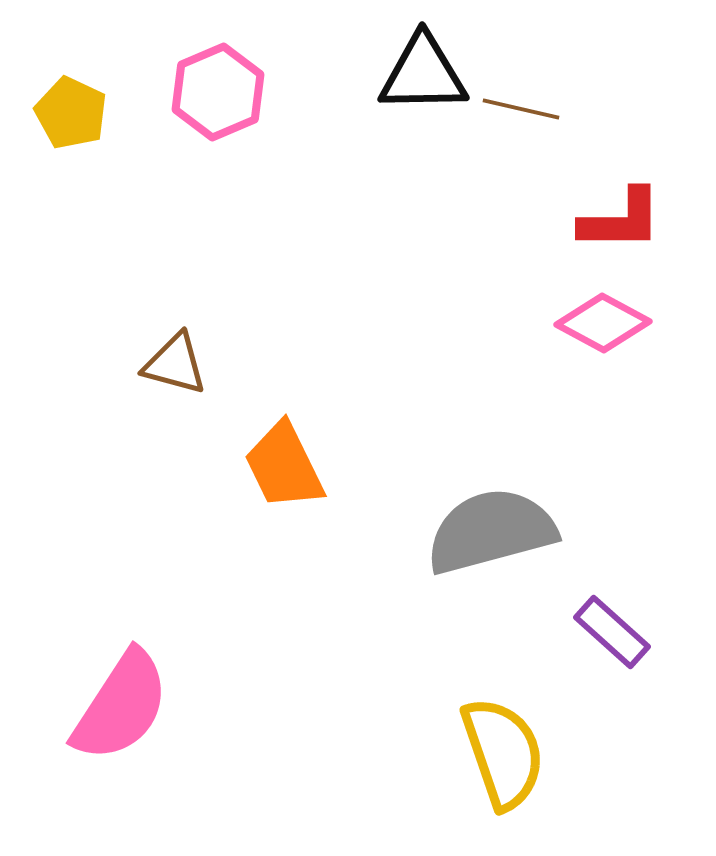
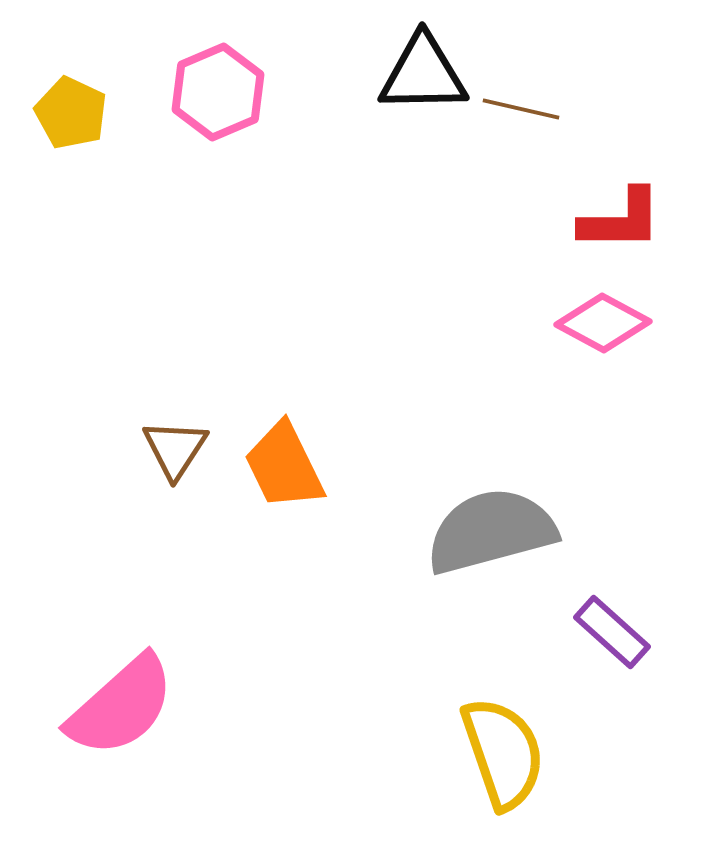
brown triangle: moved 85 px down; rotated 48 degrees clockwise
pink semicircle: rotated 15 degrees clockwise
